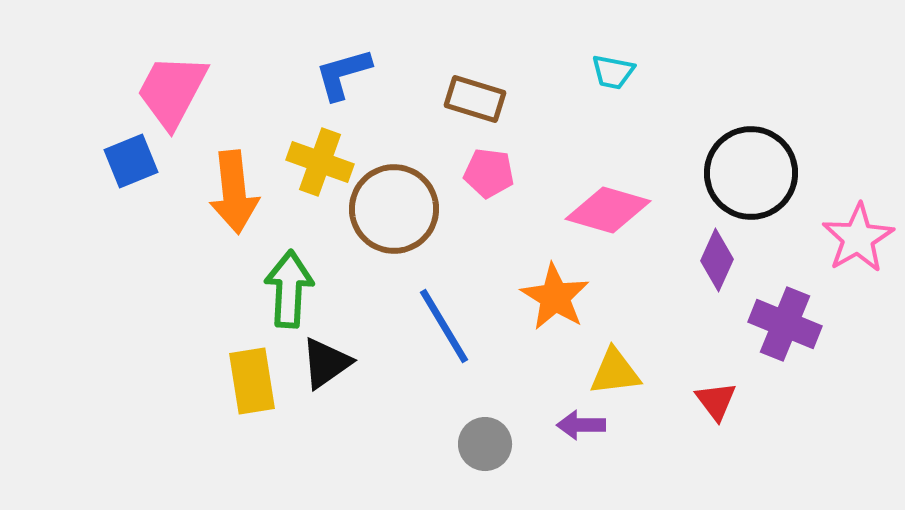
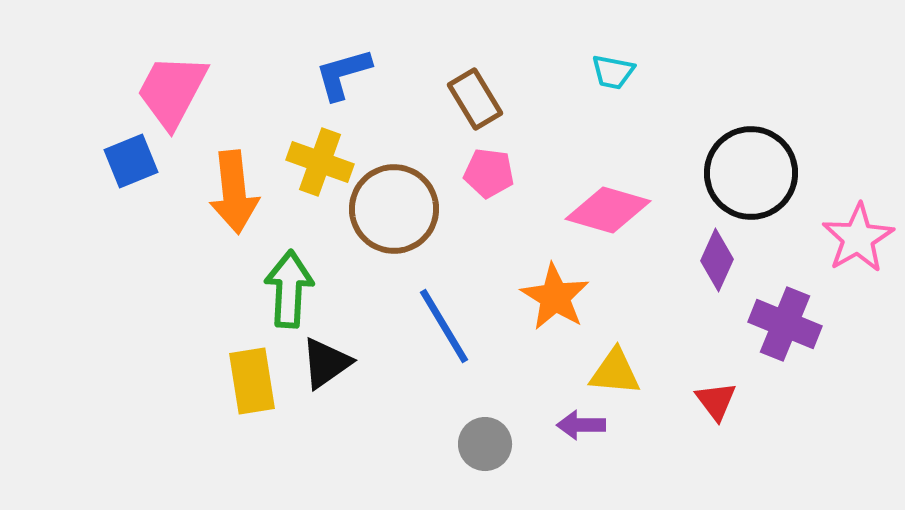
brown rectangle: rotated 42 degrees clockwise
yellow triangle: rotated 12 degrees clockwise
